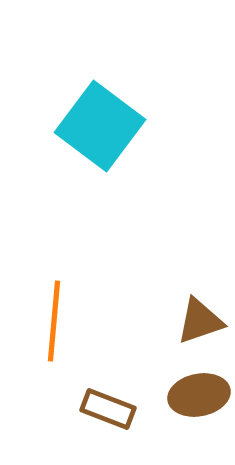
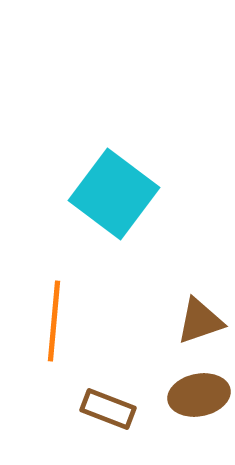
cyan square: moved 14 px right, 68 px down
